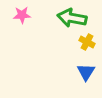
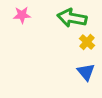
yellow cross: rotated 14 degrees clockwise
blue triangle: rotated 12 degrees counterclockwise
